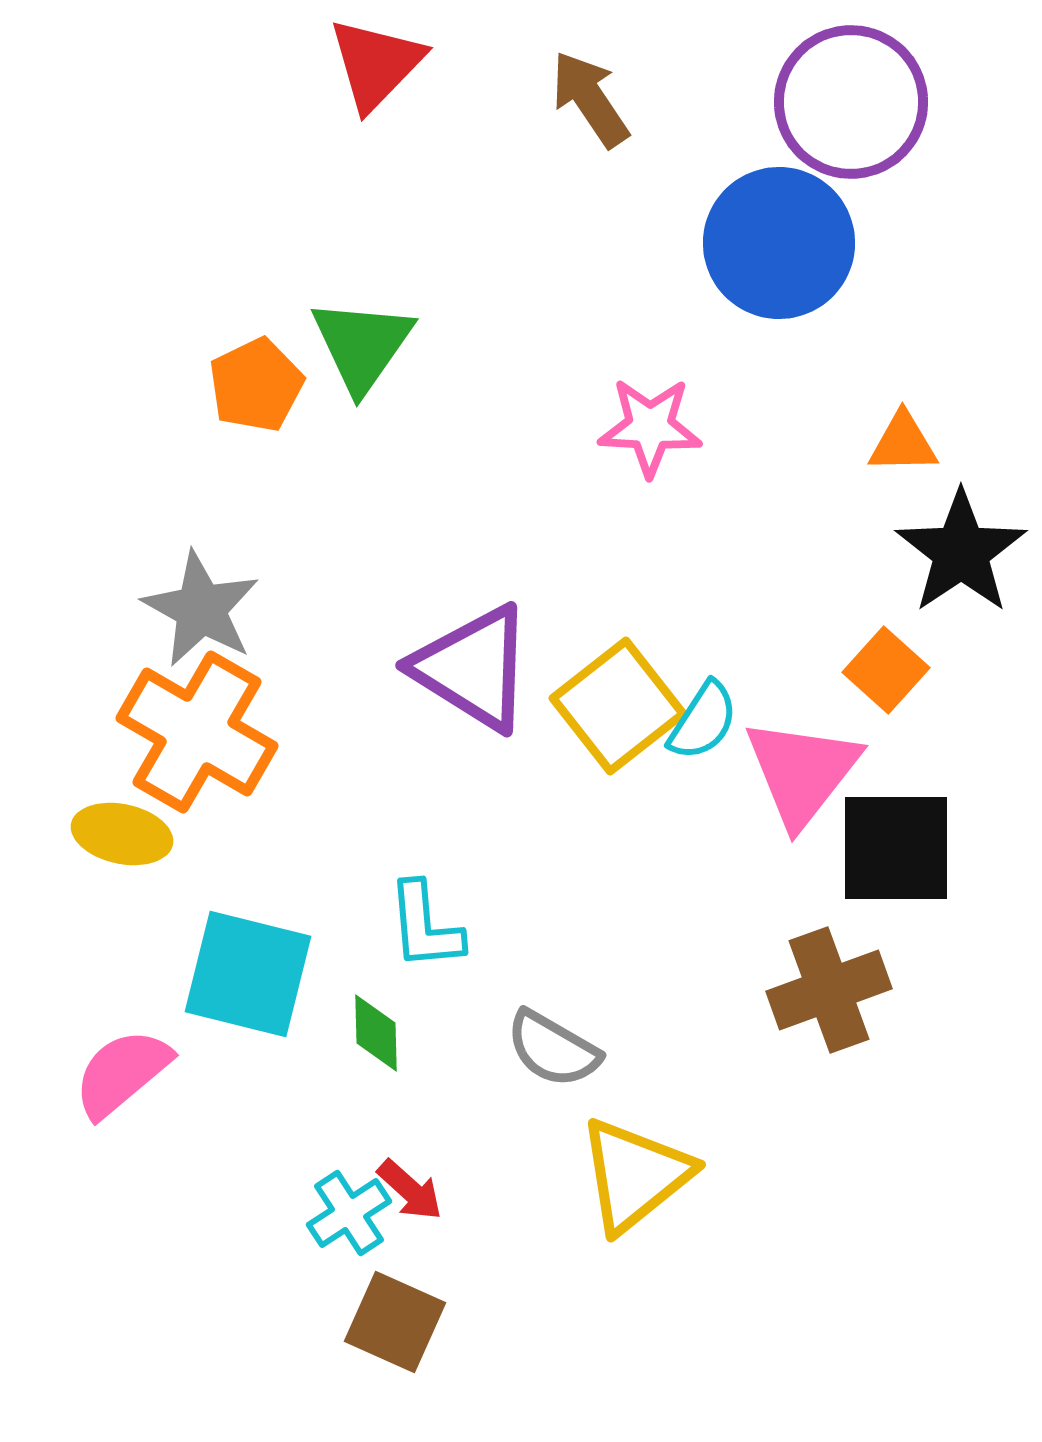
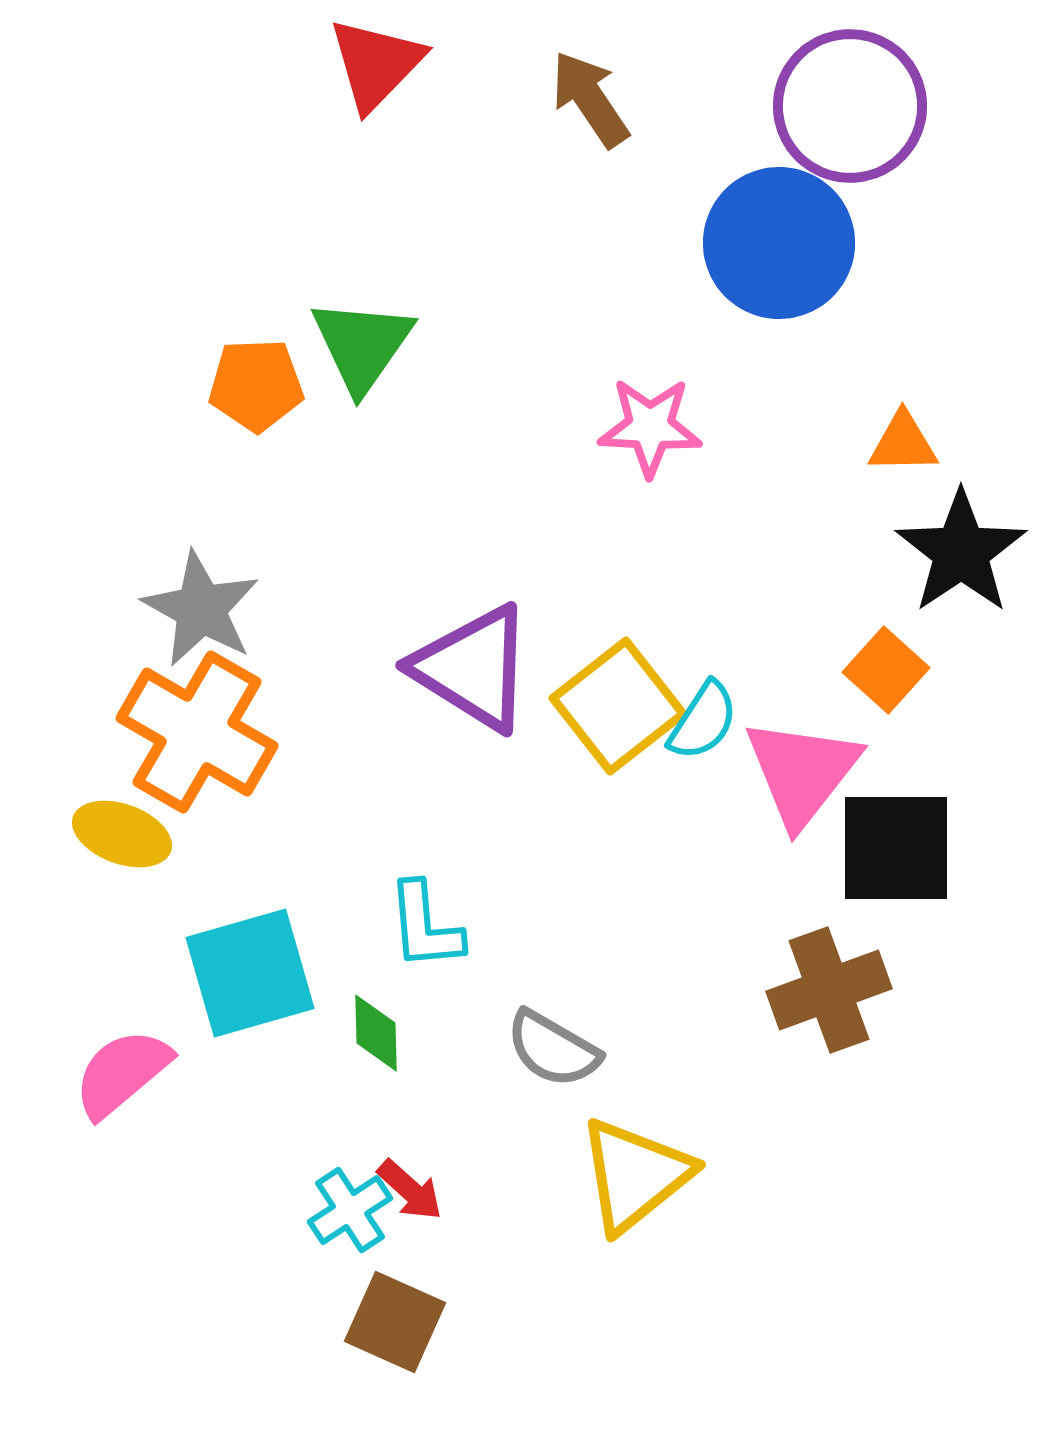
purple circle: moved 1 px left, 4 px down
orange pentagon: rotated 24 degrees clockwise
yellow ellipse: rotated 8 degrees clockwise
cyan square: moved 2 px right, 1 px up; rotated 30 degrees counterclockwise
cyan cross: moved 1 px right, 3 px up
